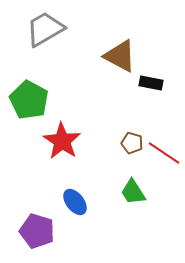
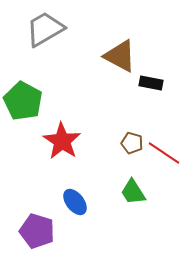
green pentagon: moved 6 px left, 1 px down
